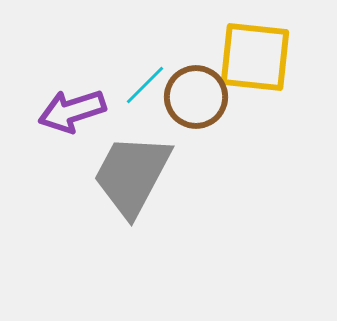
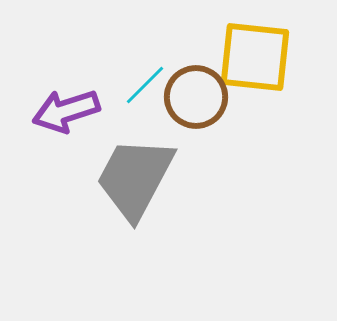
purple arrow: moved 6 px left
gray trapezoid: moved 3 px right, 3 px down
